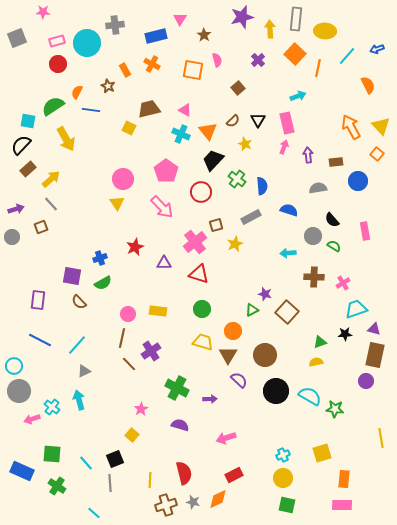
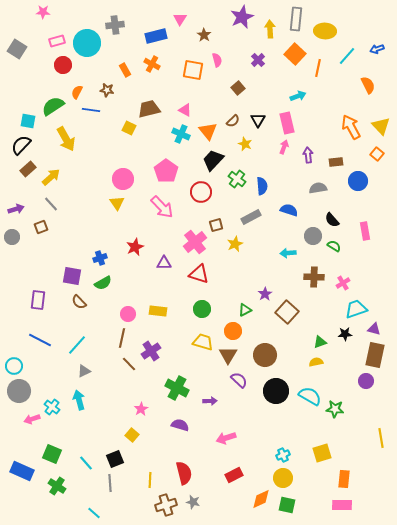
purple star at (242, 17): rotated 10 degrees counterclockwise
gray square at (17, 38): moved 11 px down; rotated 36 degrees counterclockwise
red circle at (58, 64): moved 5 px right, 1 px down
brown star at (108, 86): moved 1 px left, 4 px down; rotated 16 degrees counterclockwise
yellow arrow at (51, 179): moved 2 px up
purple star at (265, 294): rotated 24 degrees clockwise
green triangle at (252, 310): moved 7 px left
purple arrow at (210, 399): moved 2 px down
green square at (52, 454): rotated 18 degrees clockwise
orange diamond at (218, 499): moved 43 px right
